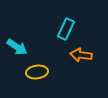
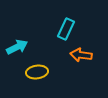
cyan arrow: rotated 60 degrees counterclockwise
